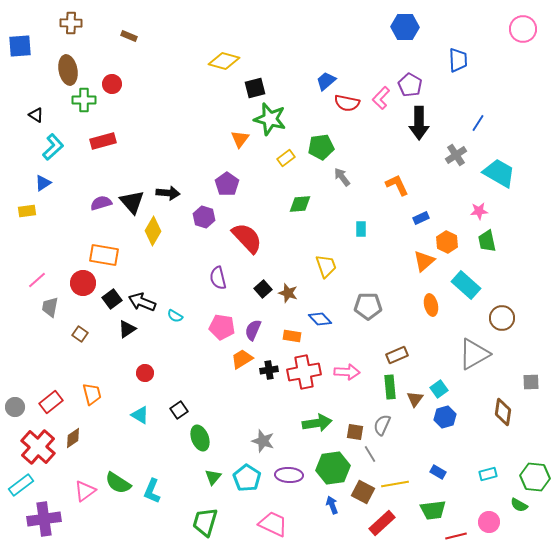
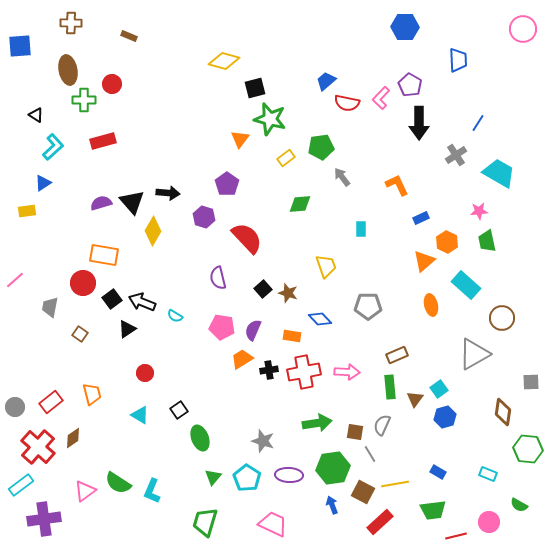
pink line at (37, 280): moved 22 px left
cyan rectangle at (488, 474): rotated 36 degrees clockwise
green hexagon at (535, 477): moved 7 px left, 28 px up
red rectangle at (382, 523): moved 2 px left, 1 px up
